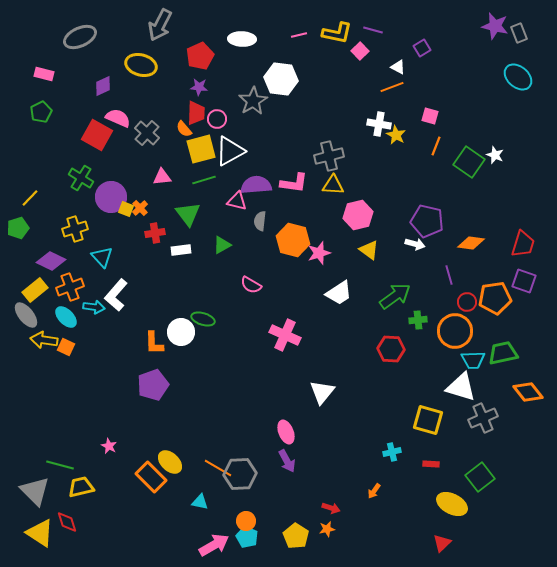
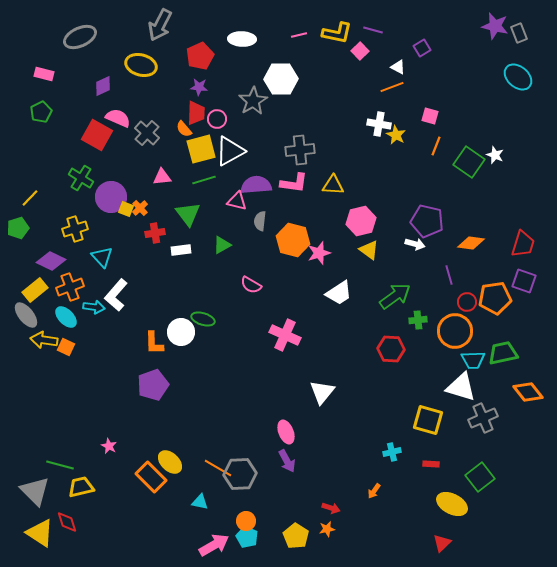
white hexagon at (281, 79): rotated 8 degrees counterclockwise
gray cross at (329, 156): moved 29 px left, 6 px up; rotated 8 degrees clockwise
pink hexagon at (358, 215): moved 3 px right, 6 px down
